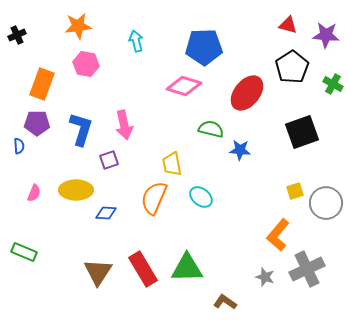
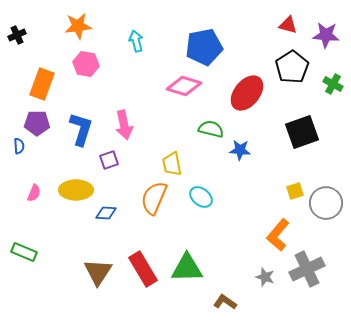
blue pentagon: rotated 9 degrees counterclockwise
